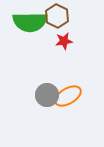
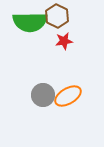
gray circle: moved 4 px left
